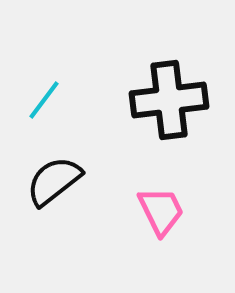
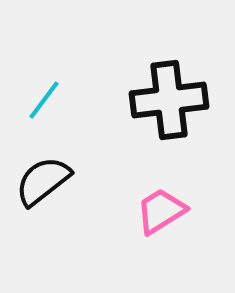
black semicircle: moved 11 px left
pink trapezoid: rotated 96 degrees counterclockwise
